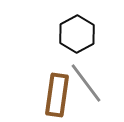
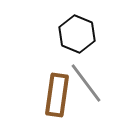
black hexagon: rotated 9 degrees counterclockwise
